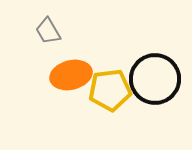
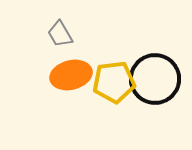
gray trapezoid: moved 12 px right, 3 px down
yellow pentagon: moved 4 px right, 8 px up
